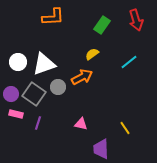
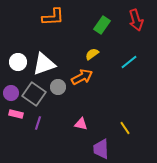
purple circle: moved 1 px up
